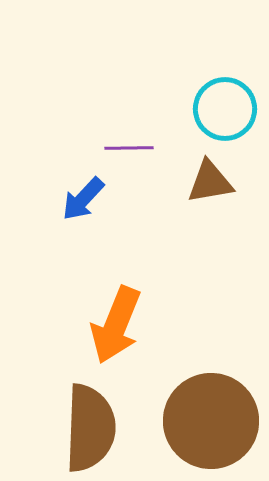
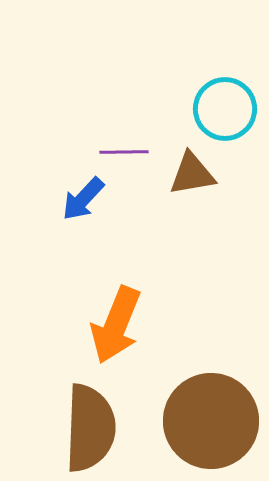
purple line: moved 5 px left, 4 px down
brown triangle: moved 18 px left, 8 px up
